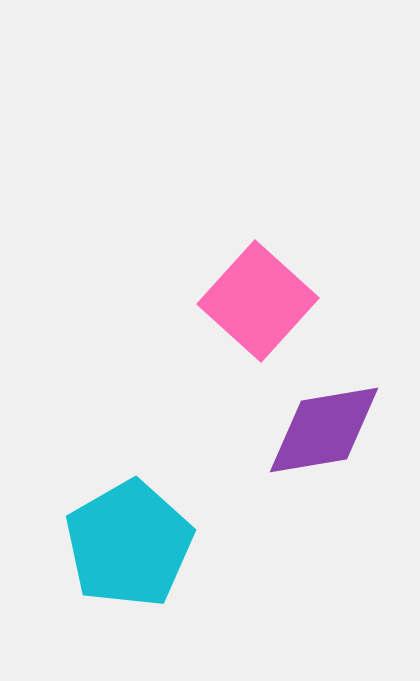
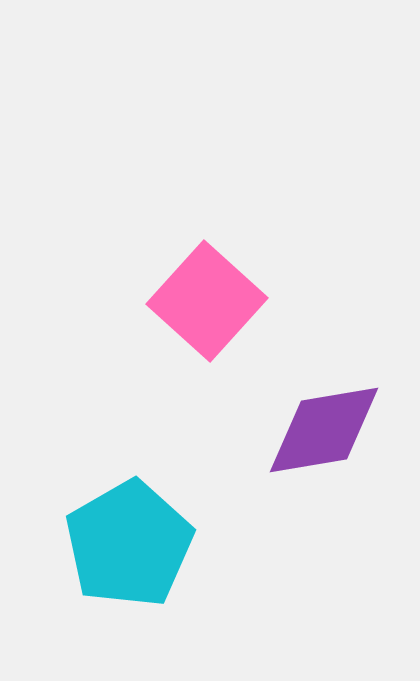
pink square: moved 51 px left
